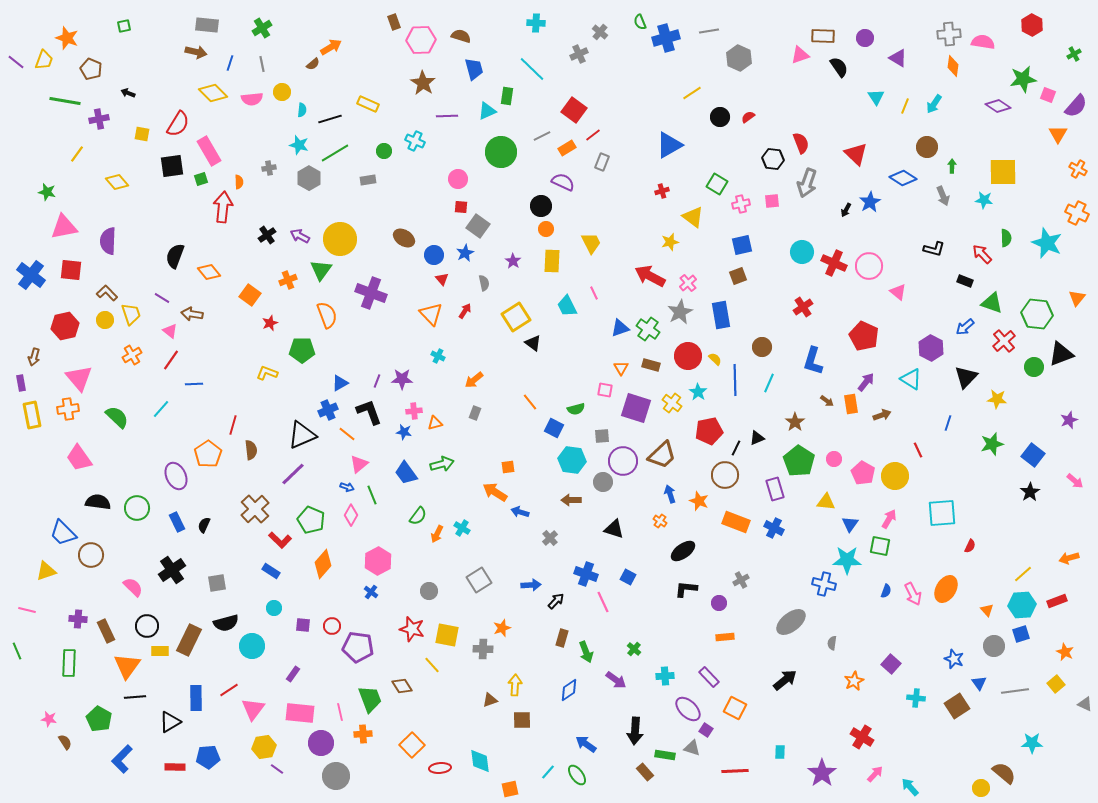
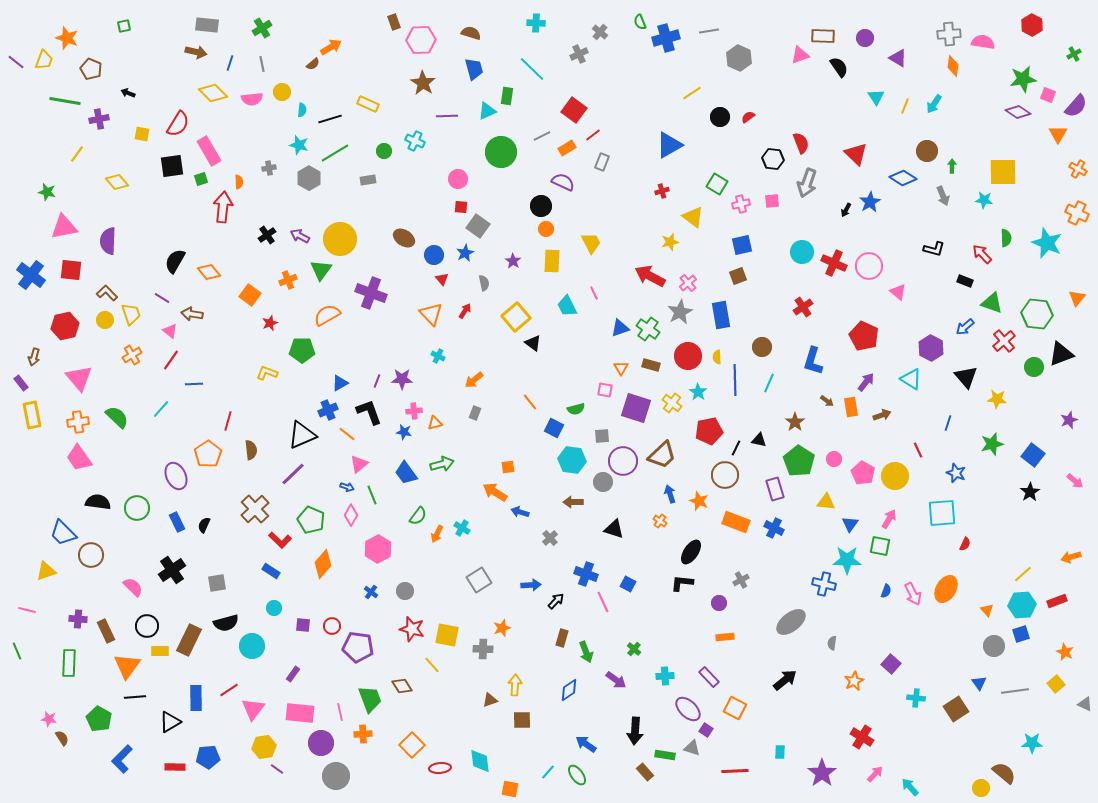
brown semicircle at (461, 36): moved 10 px right, 3 px up
purple diamond at (998, 106): moved 20 px right, 6 px down
brown circle at (927, 147): moved 4 px down
black semicircle at (175, 256): moved 5 px down; rotated 10 degrees clockwise
orange semicircle at (327, 315): rotated 100 degrees counterclockwise
yellow square at (516, 317): rotated 8 degrees counterclockwise
yellow semicircle at (715, 359): moved 2 px right, 2 px up; rotated 136 degrees counterclockwise
black triangle at (966, 377): rotated 25 degrees counterclockwise
purple rectangle at (21, 383): rotated 28 degrees counterclockwise
orange rectangle at (851, 404): moved 3 px down
orange cross at (68, 409): moved 10 px right, 13 px down
red line at (233, 425): moved 5 px left, 4 px up
black triangle at (757, 438): moved 2 px right, 2 px down; rotated 35 degrees clockwise
brown arrow at (571, 500): moved 2 px right, 2 px down
red semicircle at (970, 546): moved 5 px left, 2 px up
black ellipse at (683, 551): moved 8 px right, 1 px down; rotated 20 degrees counterclockwise
orange arrow at (1069, 558): moved 2 px right, 1 px up
pink hexagon at (378, 561): moved 12 px up
blue square at (628, 577): moved 7 px down
black L-shape at (686, 589): moved 4 px left, 6 px up
gray circle at (429, 591): moved 24 px left
blue star at (954, 659): moved 2 px right, 186 px up
brown square at (957, 706): moved 1 px left, 3 px down
brown semicircle at (65, 742): moved 3 px left, 4 px up
orange square at (510, 789): rotated 24 degrees clockwise
